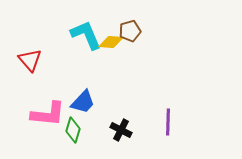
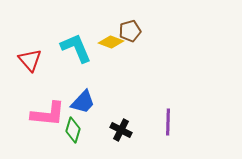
cyan L-shape: moved 10 px left, 13 px down
yellow diamond: rotated 15 degrees clockwise
